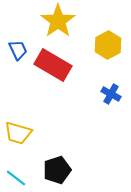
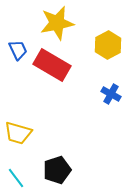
yellow star: moved 1 px left, 2 px down; rotated 24 degrees clockwise
red rectangle: moved 1 px left
cyan line: rotated 15 degrees clockwise
